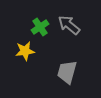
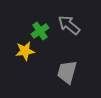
green cross: moved 4 px down
